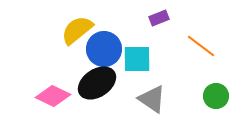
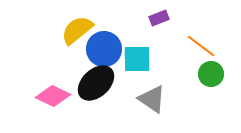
black ellipse: moved 1 px left; rotated 9 degrees counterclockwise
green circle: moved 5 px left, 22 px up
